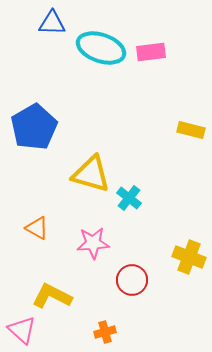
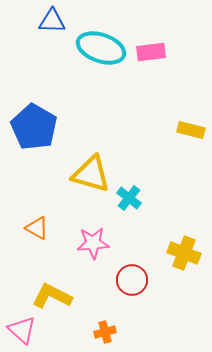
blue triangle: moved 2 px up
blue pentagon: rotated 12 degrees counterclockwise
yellow cross: moved 5 px left, 4 px up
